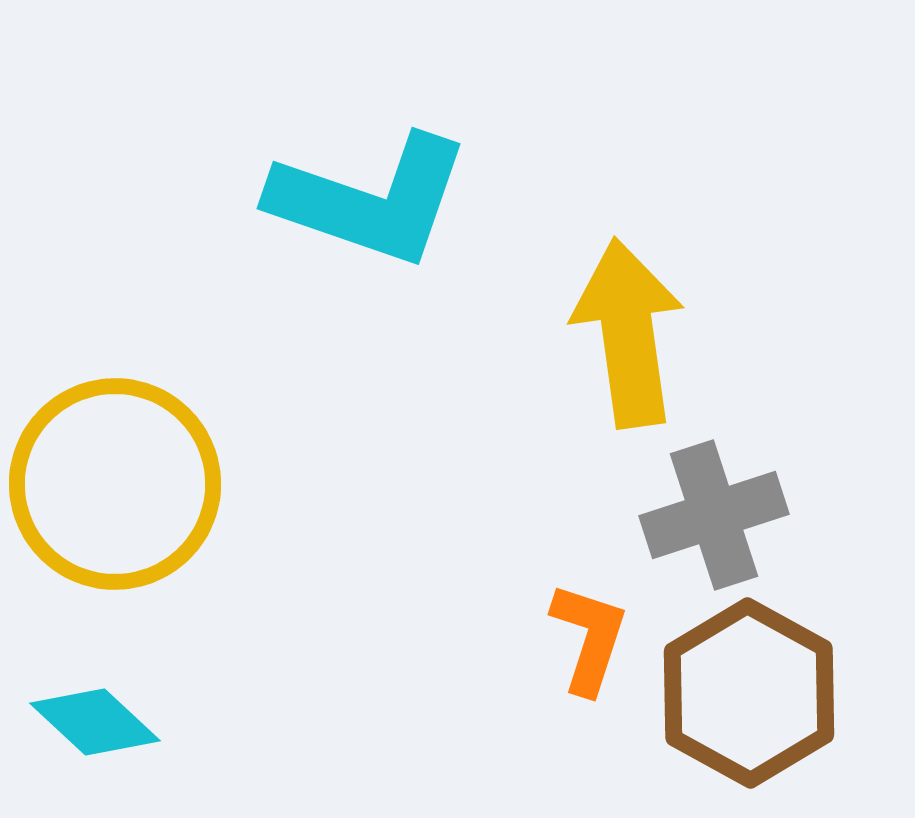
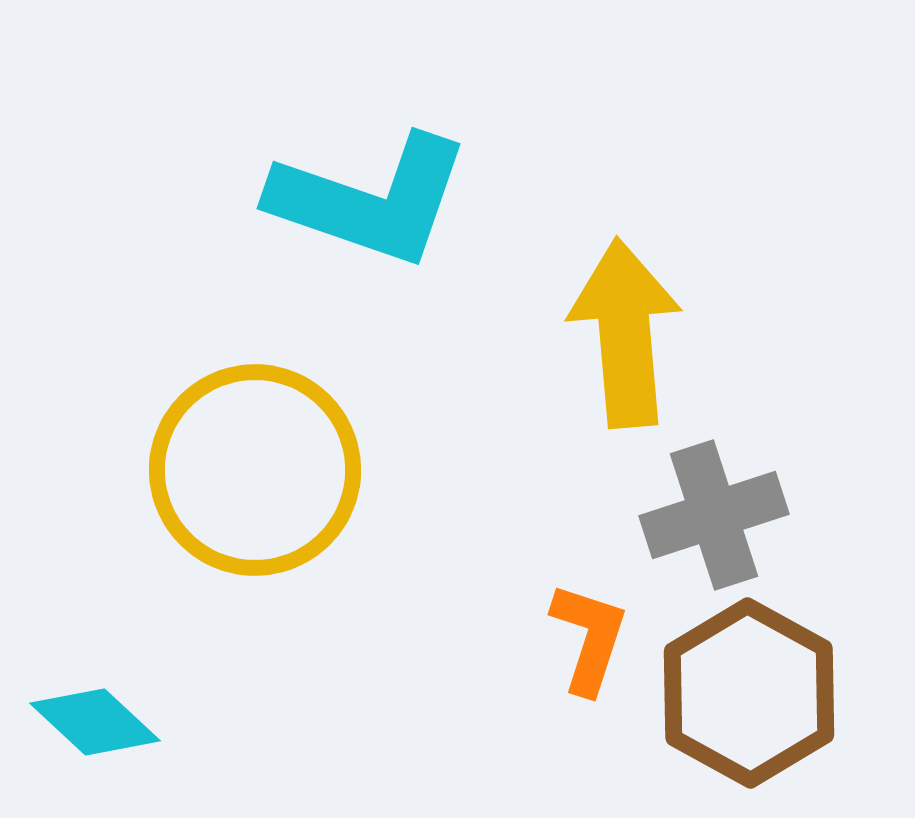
yellow arrow: moved 3 px left; rotated 3 degrees clockwise
yellow circle: moved 140 px right, 14 px up
